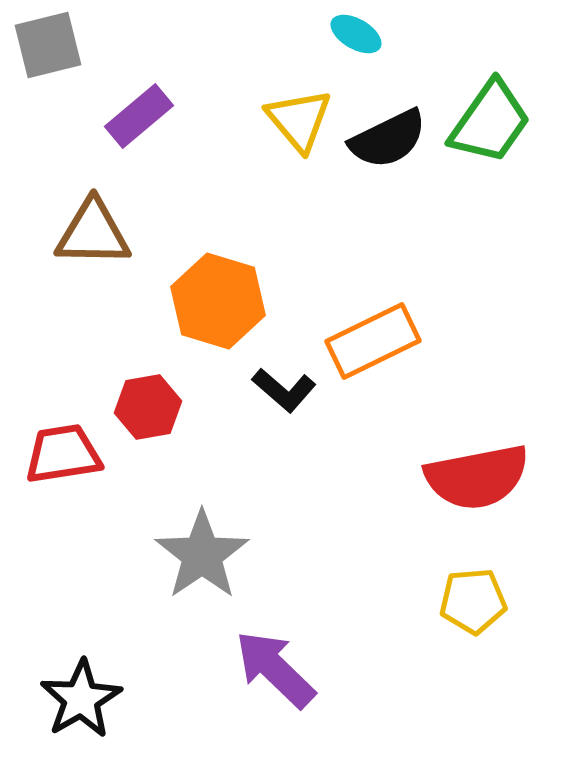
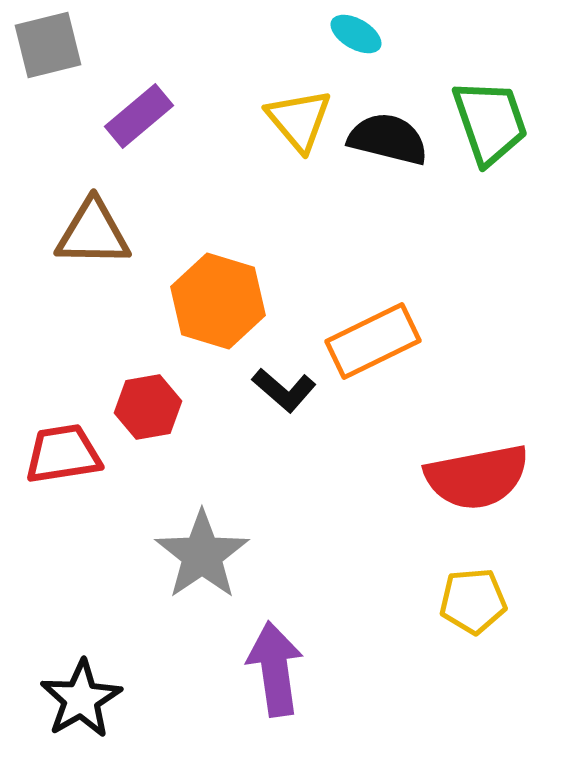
green trapezoid: rotated 54 degrees counterclockwise
black semicircle: rotated 140 degrees counterclockwise
purple arrow: rotated 38 degrees clockwise
